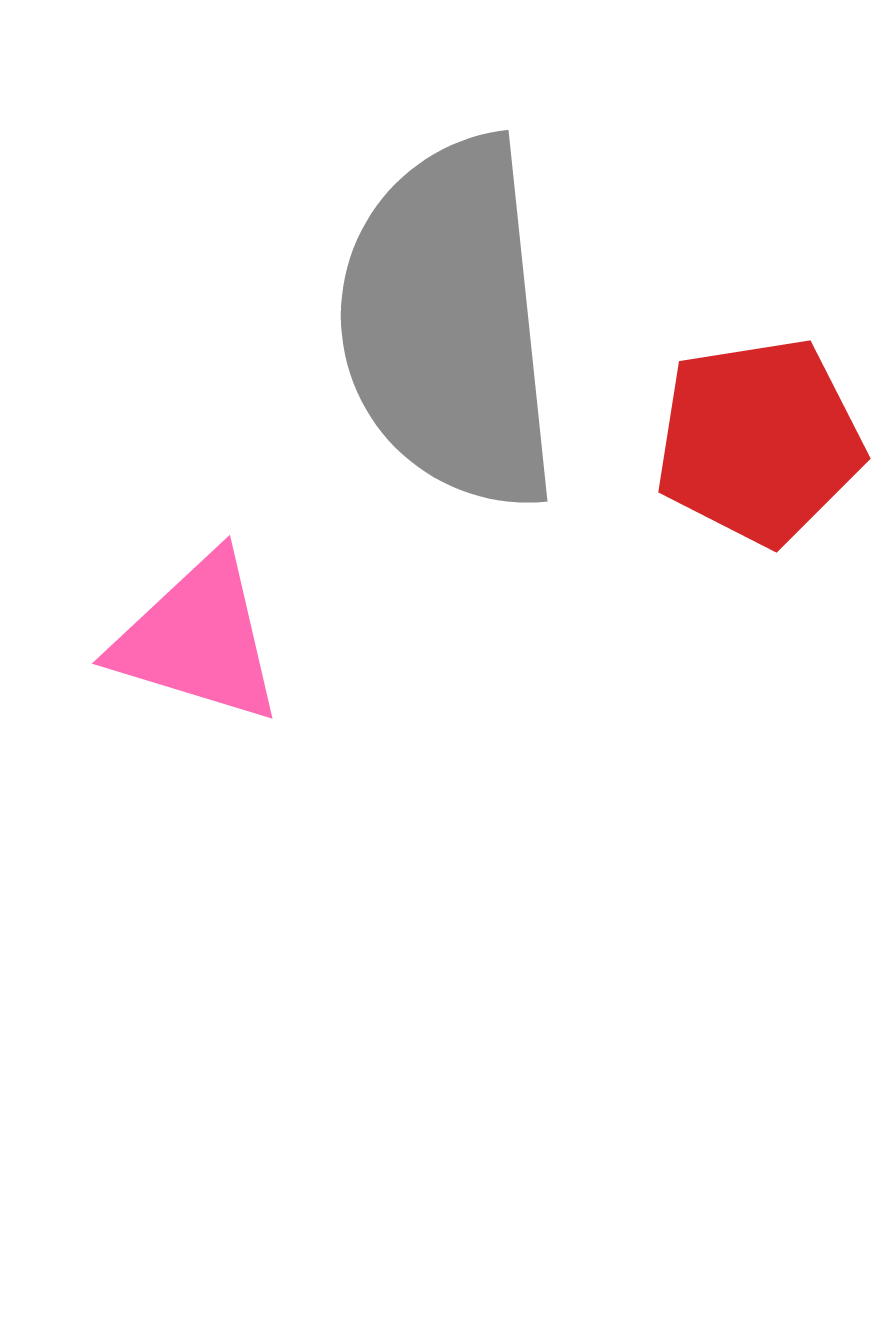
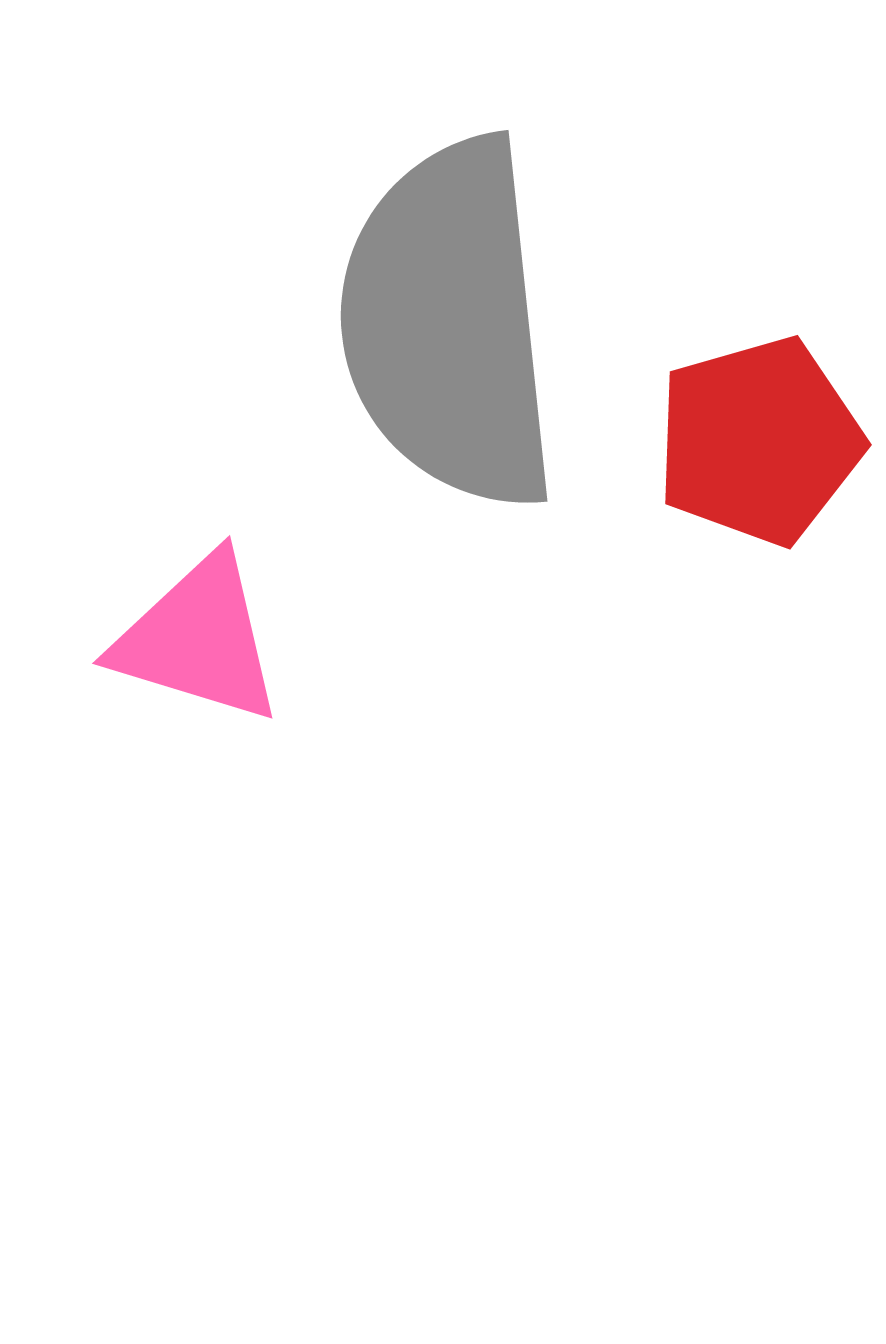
red pentagon: rotated 7 degrees counterclockwise
